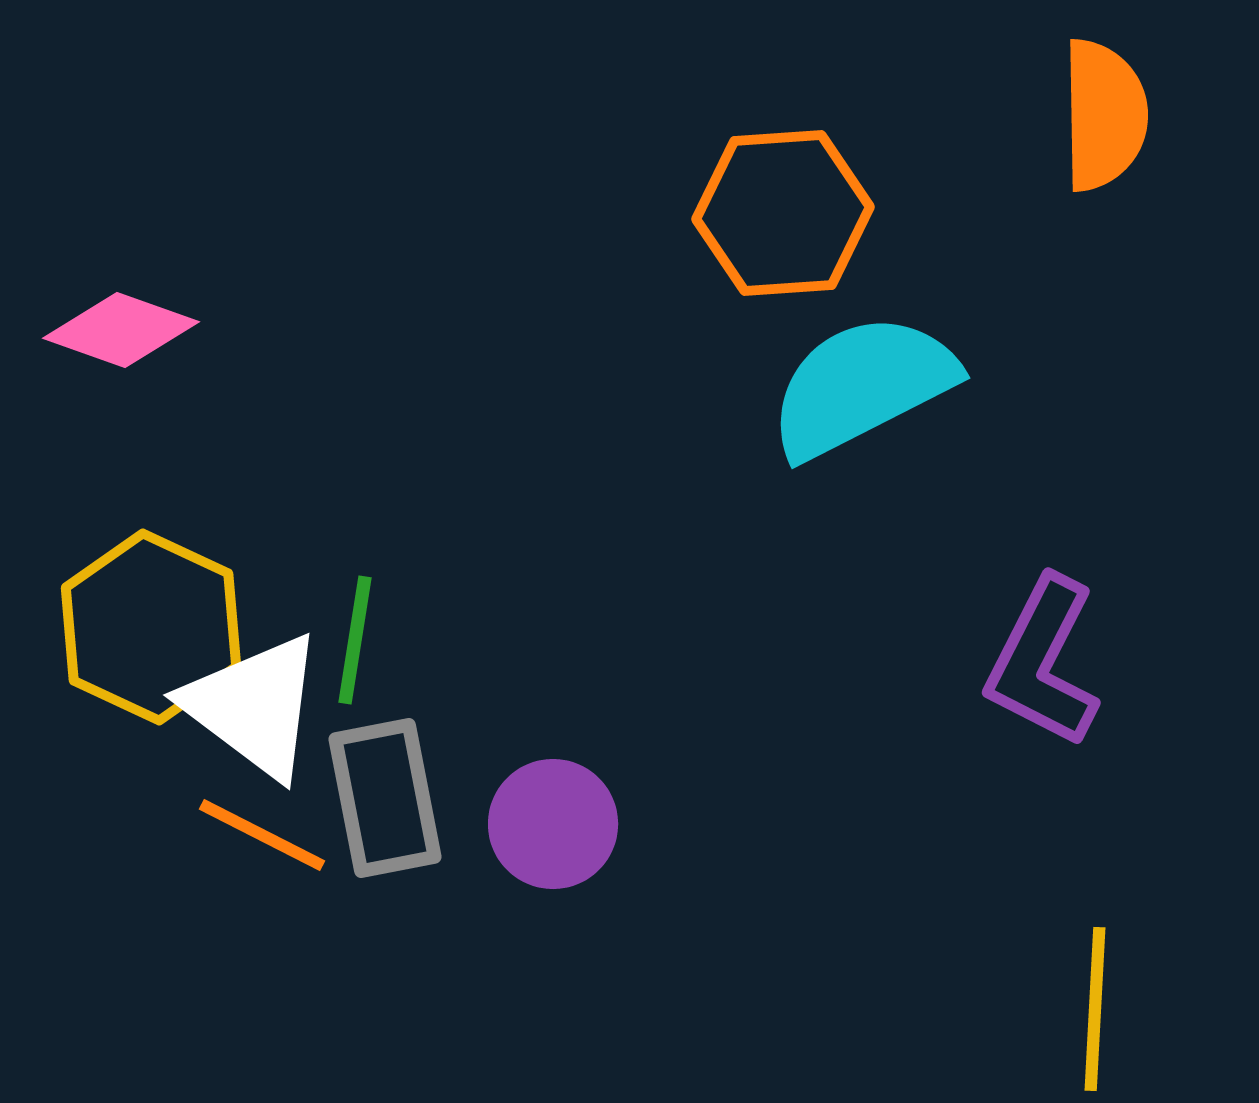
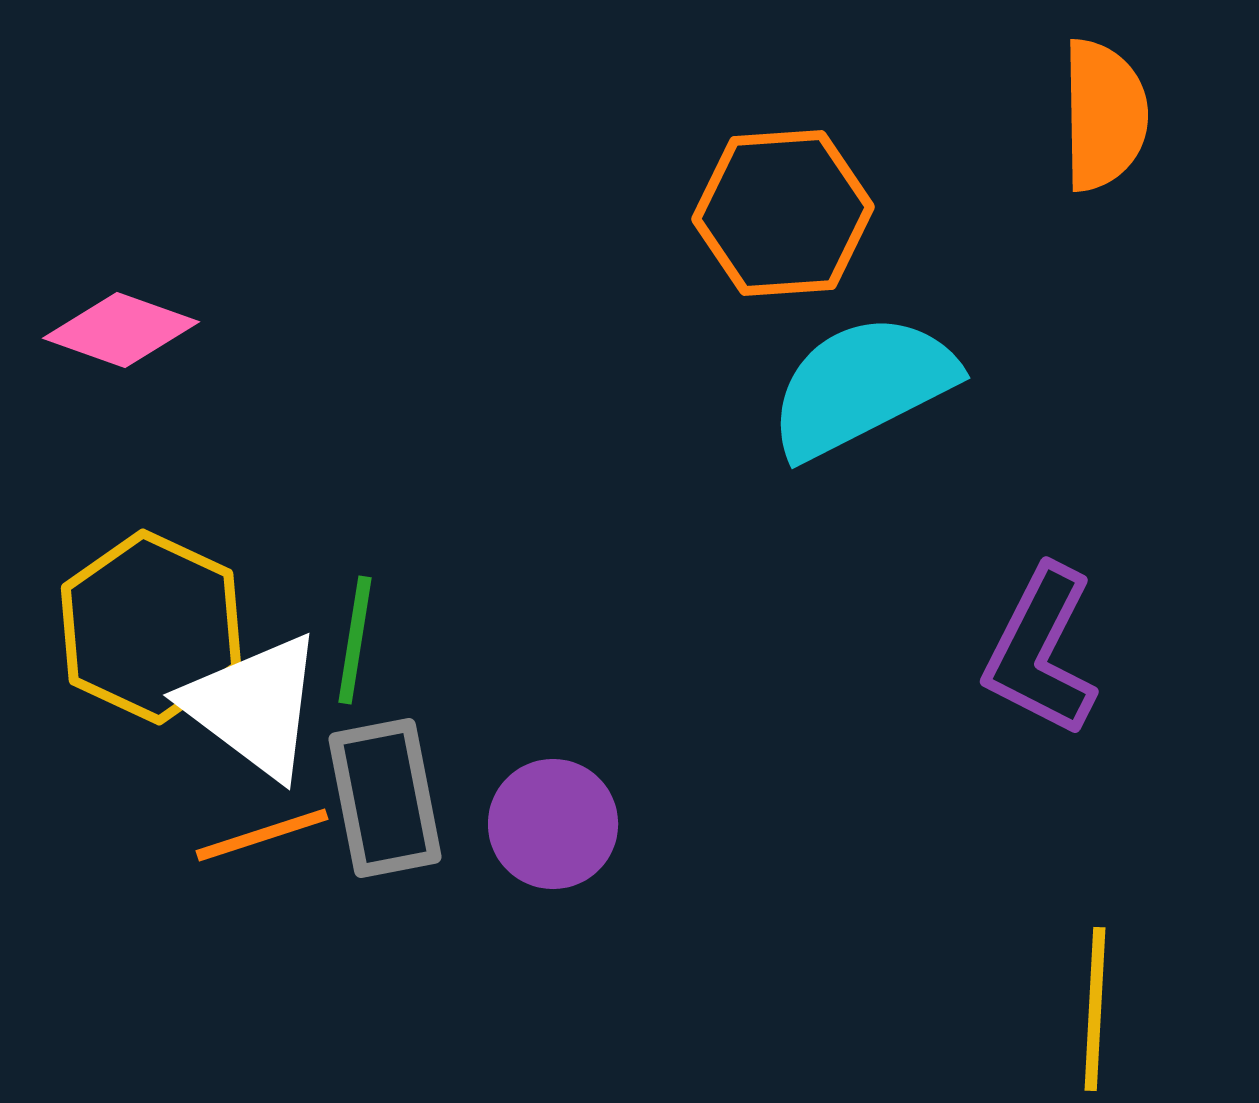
purple L-shape: moved 2 px left, 11 px up
orange line: rotated 45 degrees counterclockwise
